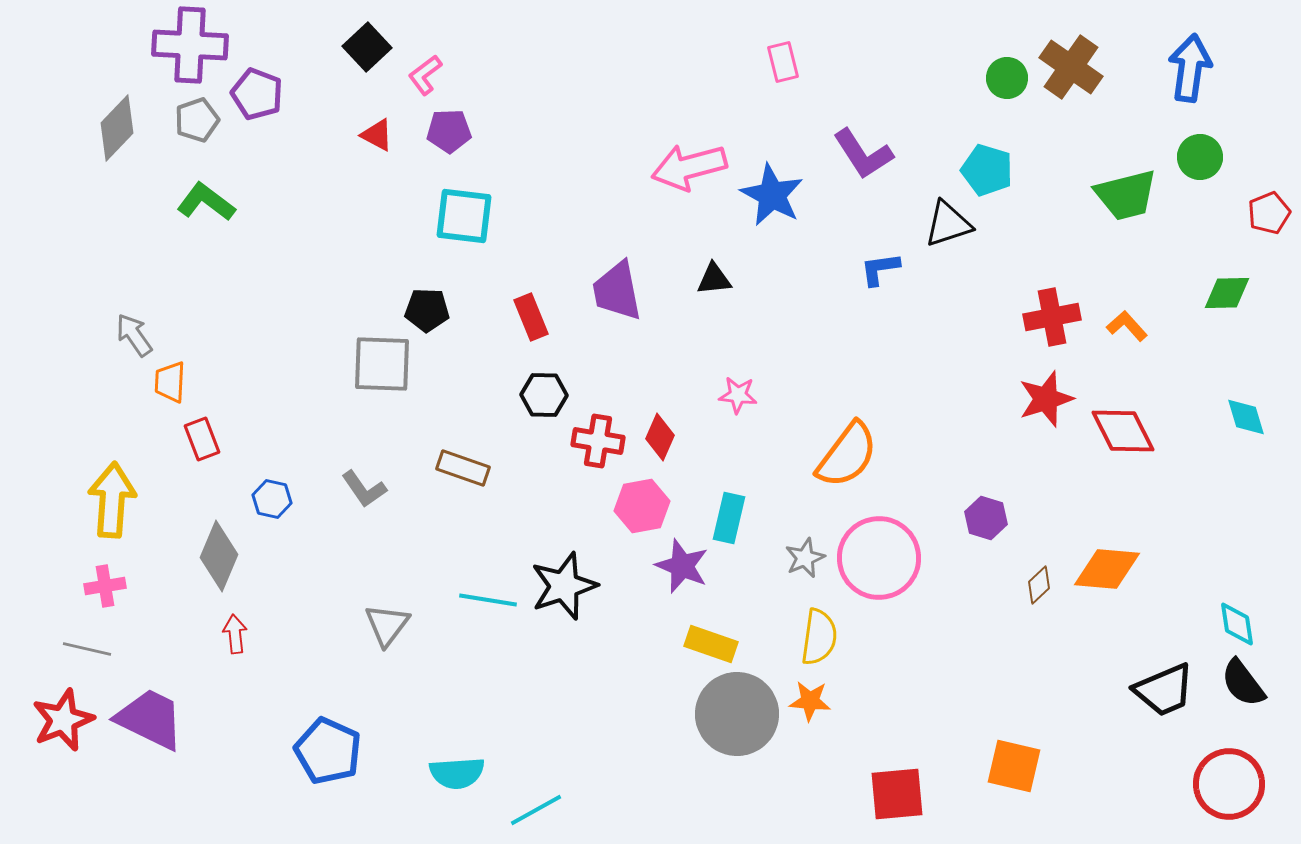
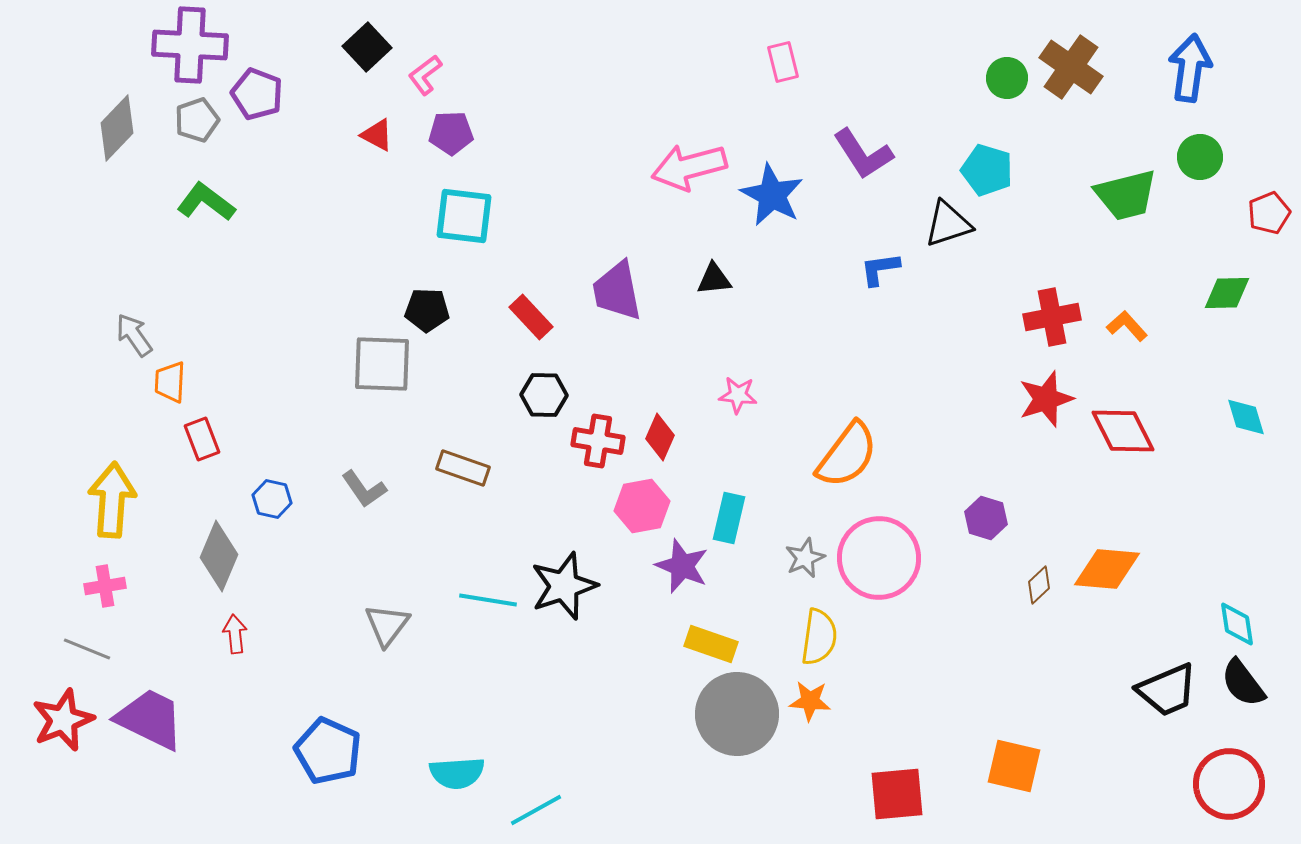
purple pentagon at (449, 131): moved 2 px right, 2 px down
red rectangle at (531, 317): rotated 21 degrees counterclockwise
gray line at (87, 649): rotated 9 degrees clockwise
black trapezoid at (1164, 690): moved 3 px right
